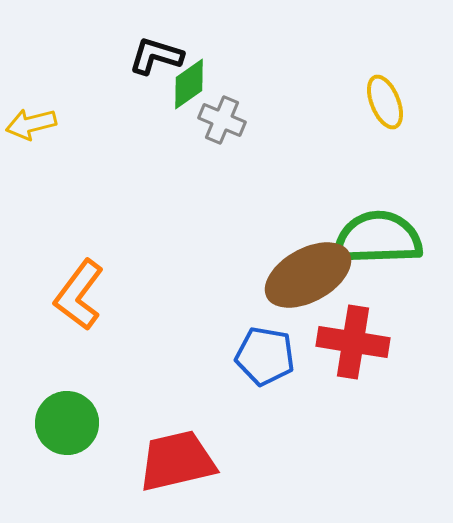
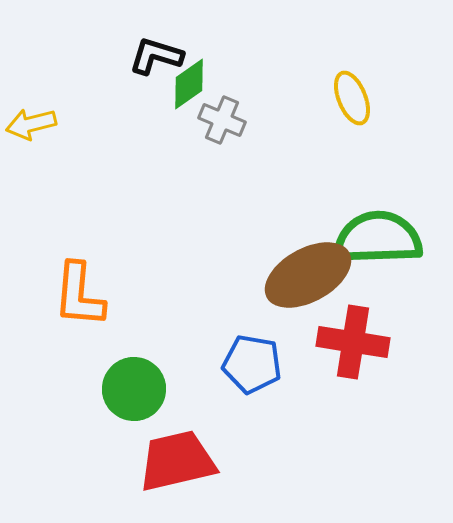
yellow ellipse: moved 33 px left, 4 px up
orange L-shape: rotated 32 degrees counterclockwise
blue pentagon: moved 13 px left, 8 px down
green circle: moved 67 px right, 34 px up
